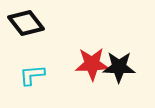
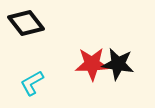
black star: moved 1 px left, 3 px up; rotated 8 degrees clockwise
cyan L-shape: moved 8 px down; rotated 24 degrees counterclockwise
